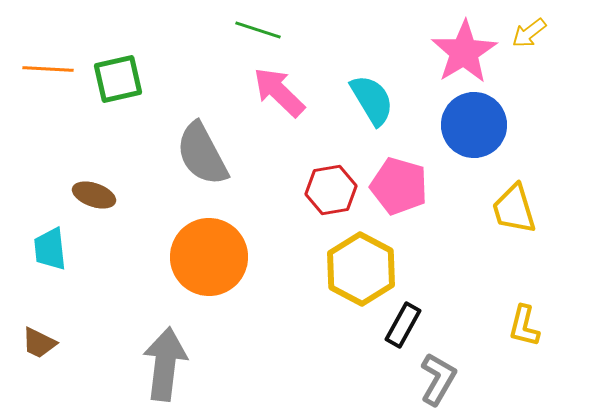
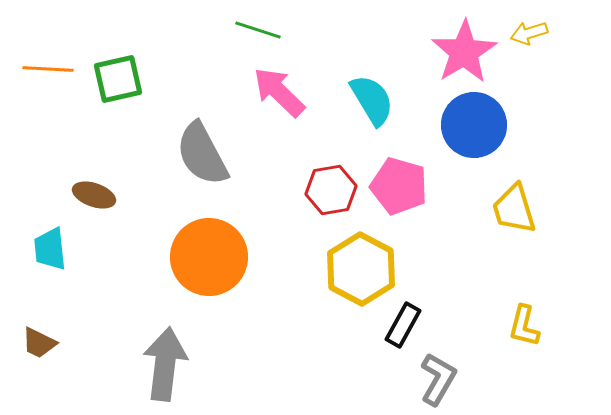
yellow arrow: rotated 21 degrees clockwise
